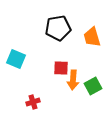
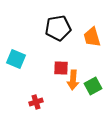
red cross: moved 3 px right
